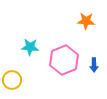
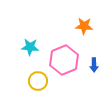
orange star: moved 2 px left, 5 px down
yellow circle: moved 26 px right, 1 px down
